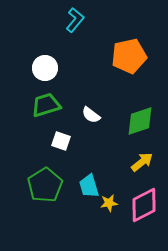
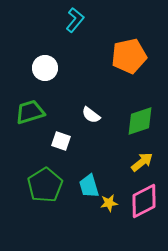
green trapezoid: moved 16 px left, 7 px down
pink diamond: moved 4 px up
